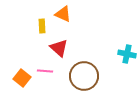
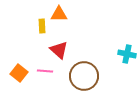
orange triangle: moved 4 px left; rotated 24 degrees counterclockwise
red triangle: moved 2 px down
orange square: moved 3 px left, 5 px up
